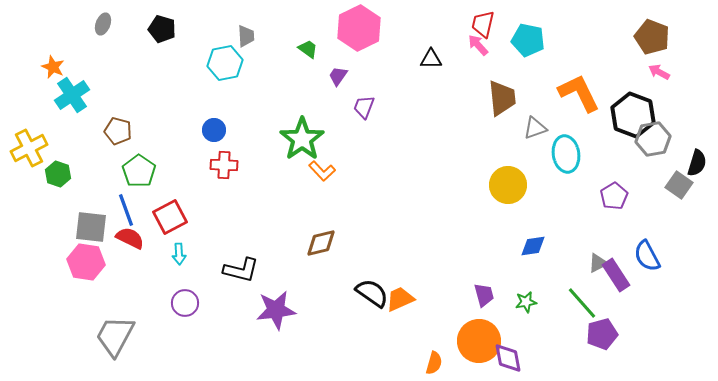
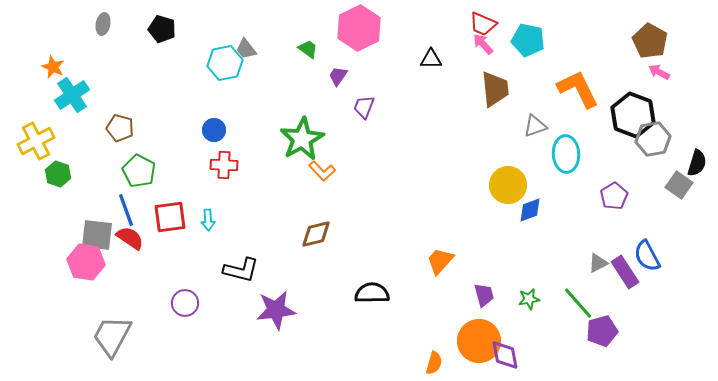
gray ellipse at (103, 24): rotated 10 degrees counterclockwise
red trapezoid at (483, 24): rotated 80 degrees counterclockwise
gray trapezoid at (246, 36): moved 13 px down; rotated 145 degrees clockwise
brown pentagon at (652, 37): moved 2 px left, 4 px down; rotated 8 degrees clockwise
pink arrow at (478, 45): moved 5 px right, 1 px up
orange L-shape at (579, 93): moved 1 px left, 4 px up
brown trapezoid at (502, 98): moved 7 px left, 9 px up
gray triangle at (535, 128): moved 2 px up
brown pentagon at (118, 131): moved 2 px right, 3 px up
green star at (302, 139): rotated 6 degrees clockwise
yellow cross at (29, 148): moved 7 px right, 7 px up
cyan ellipse at (566, 154): rotated 6 degrees clockwise
green pentagon at (139, 171): rotated 8 degrees counterclockwise
red square at (170, 217): rotated 20 degrees clockwise
gray square at (91, 227): moved 6 px right, 8 px down
red semicircle at (130, 238): rotated 8 degrees clockwise
brown diamond at (321, 243): moved 5 px left, 9 px up
blue diamond at (533, 246): moved 3 px left, 36 px up; rotated 12 degrees counterclockwise
cyan arrow at (179, 254): moved 29 px right, 34 px up
purple rectangle at (616, 275): moved 9 px right, 3 px up
black semicircle at (372, 293): rotated 36 degrees counterclockwise
orange trapezoid at (400, 299): moved 40 px right, 38 px up; rotated 24 degrees counterclockwise
green star at (526, 302): moved 3 px right, 3 px up
green line at (582, 303): moved 4 px left
purple pentagon at (602, 334): moved 3 px up
gray trapezoid at (115, 336): moved 3 px left
purple diamond at (508, 358): moved 3 px left, 3 px up
